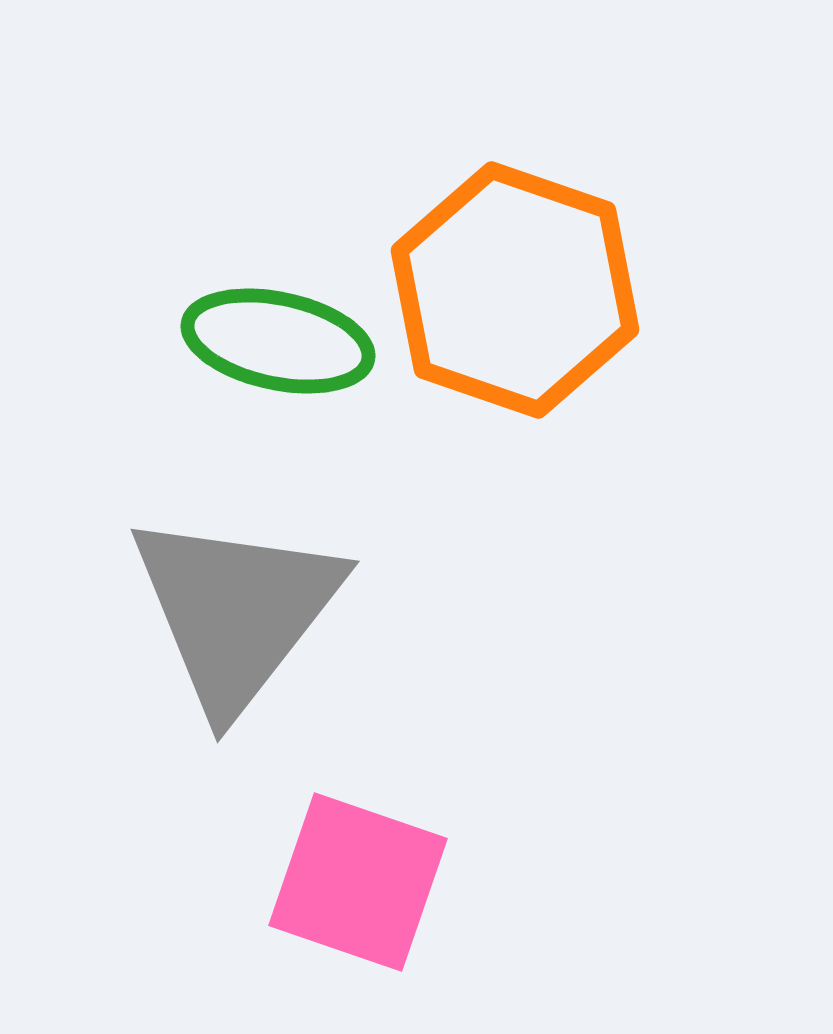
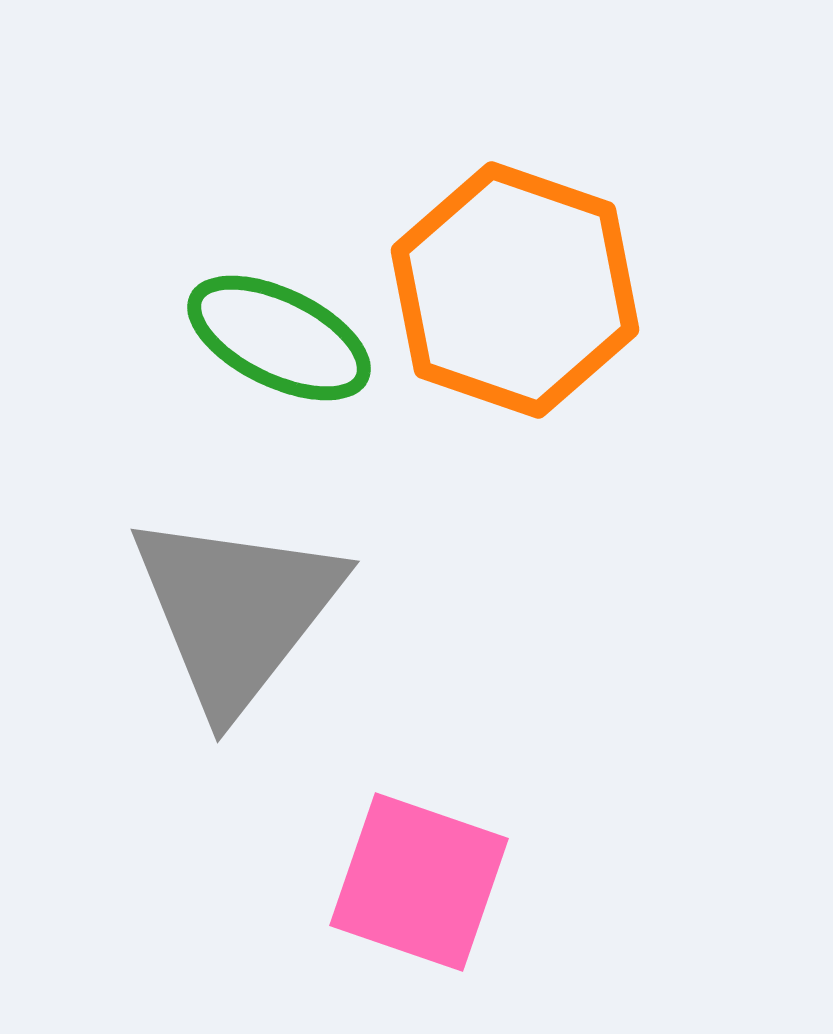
green ellipse: moved 1 px right, 3 px up; rotated 14 degrees clockwise
pink square: moved 61 px right
